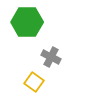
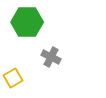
yellow square: moved 21 px left, 4 px up; rotated 24 degrees clockwise
